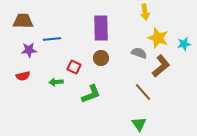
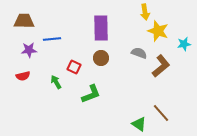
brown trapezoid: moved 1 px right
yellow star: moved 7 px up
green arrow: rotated 64 degrees clockwise
brown line: moved 18 px right, 21 px down
green triangle: rotated 21 degrees counterclockwise
